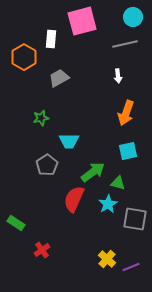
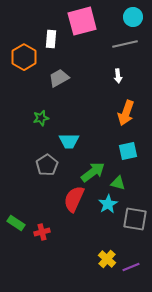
red cross: moved 18 px up; rotated 21 degrees clockwise
